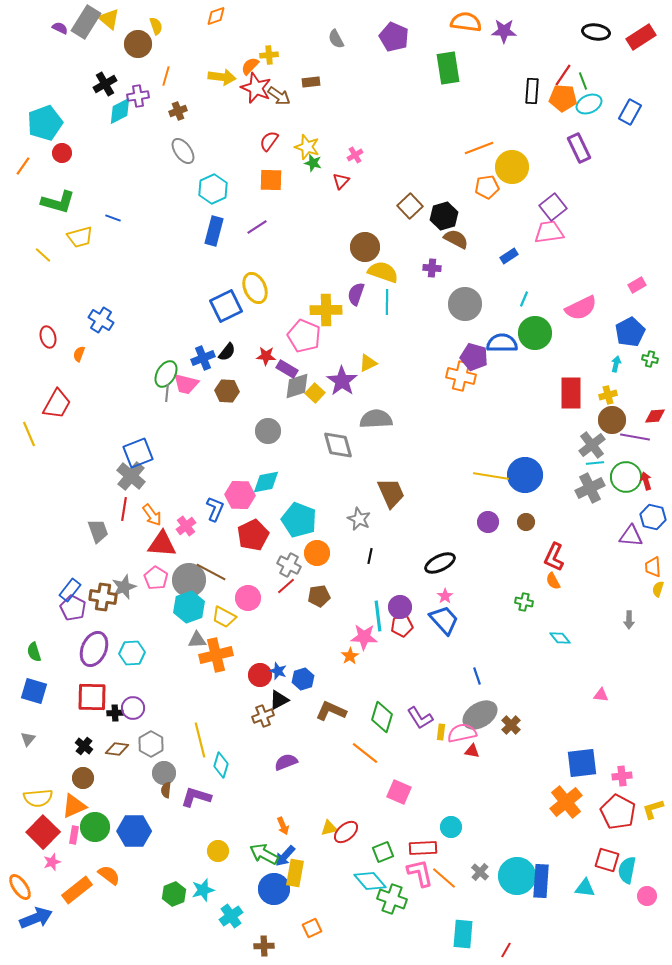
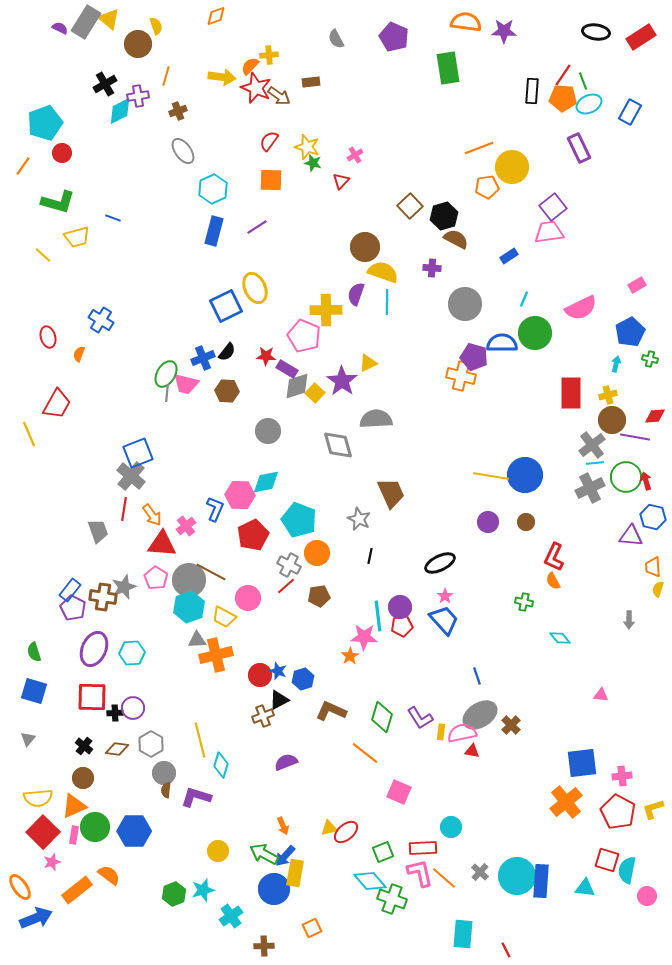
yellow trapezoid at (80, 237): moved 3 px left
red line at (506, 950): rotated 56 degrees counterclockwise
